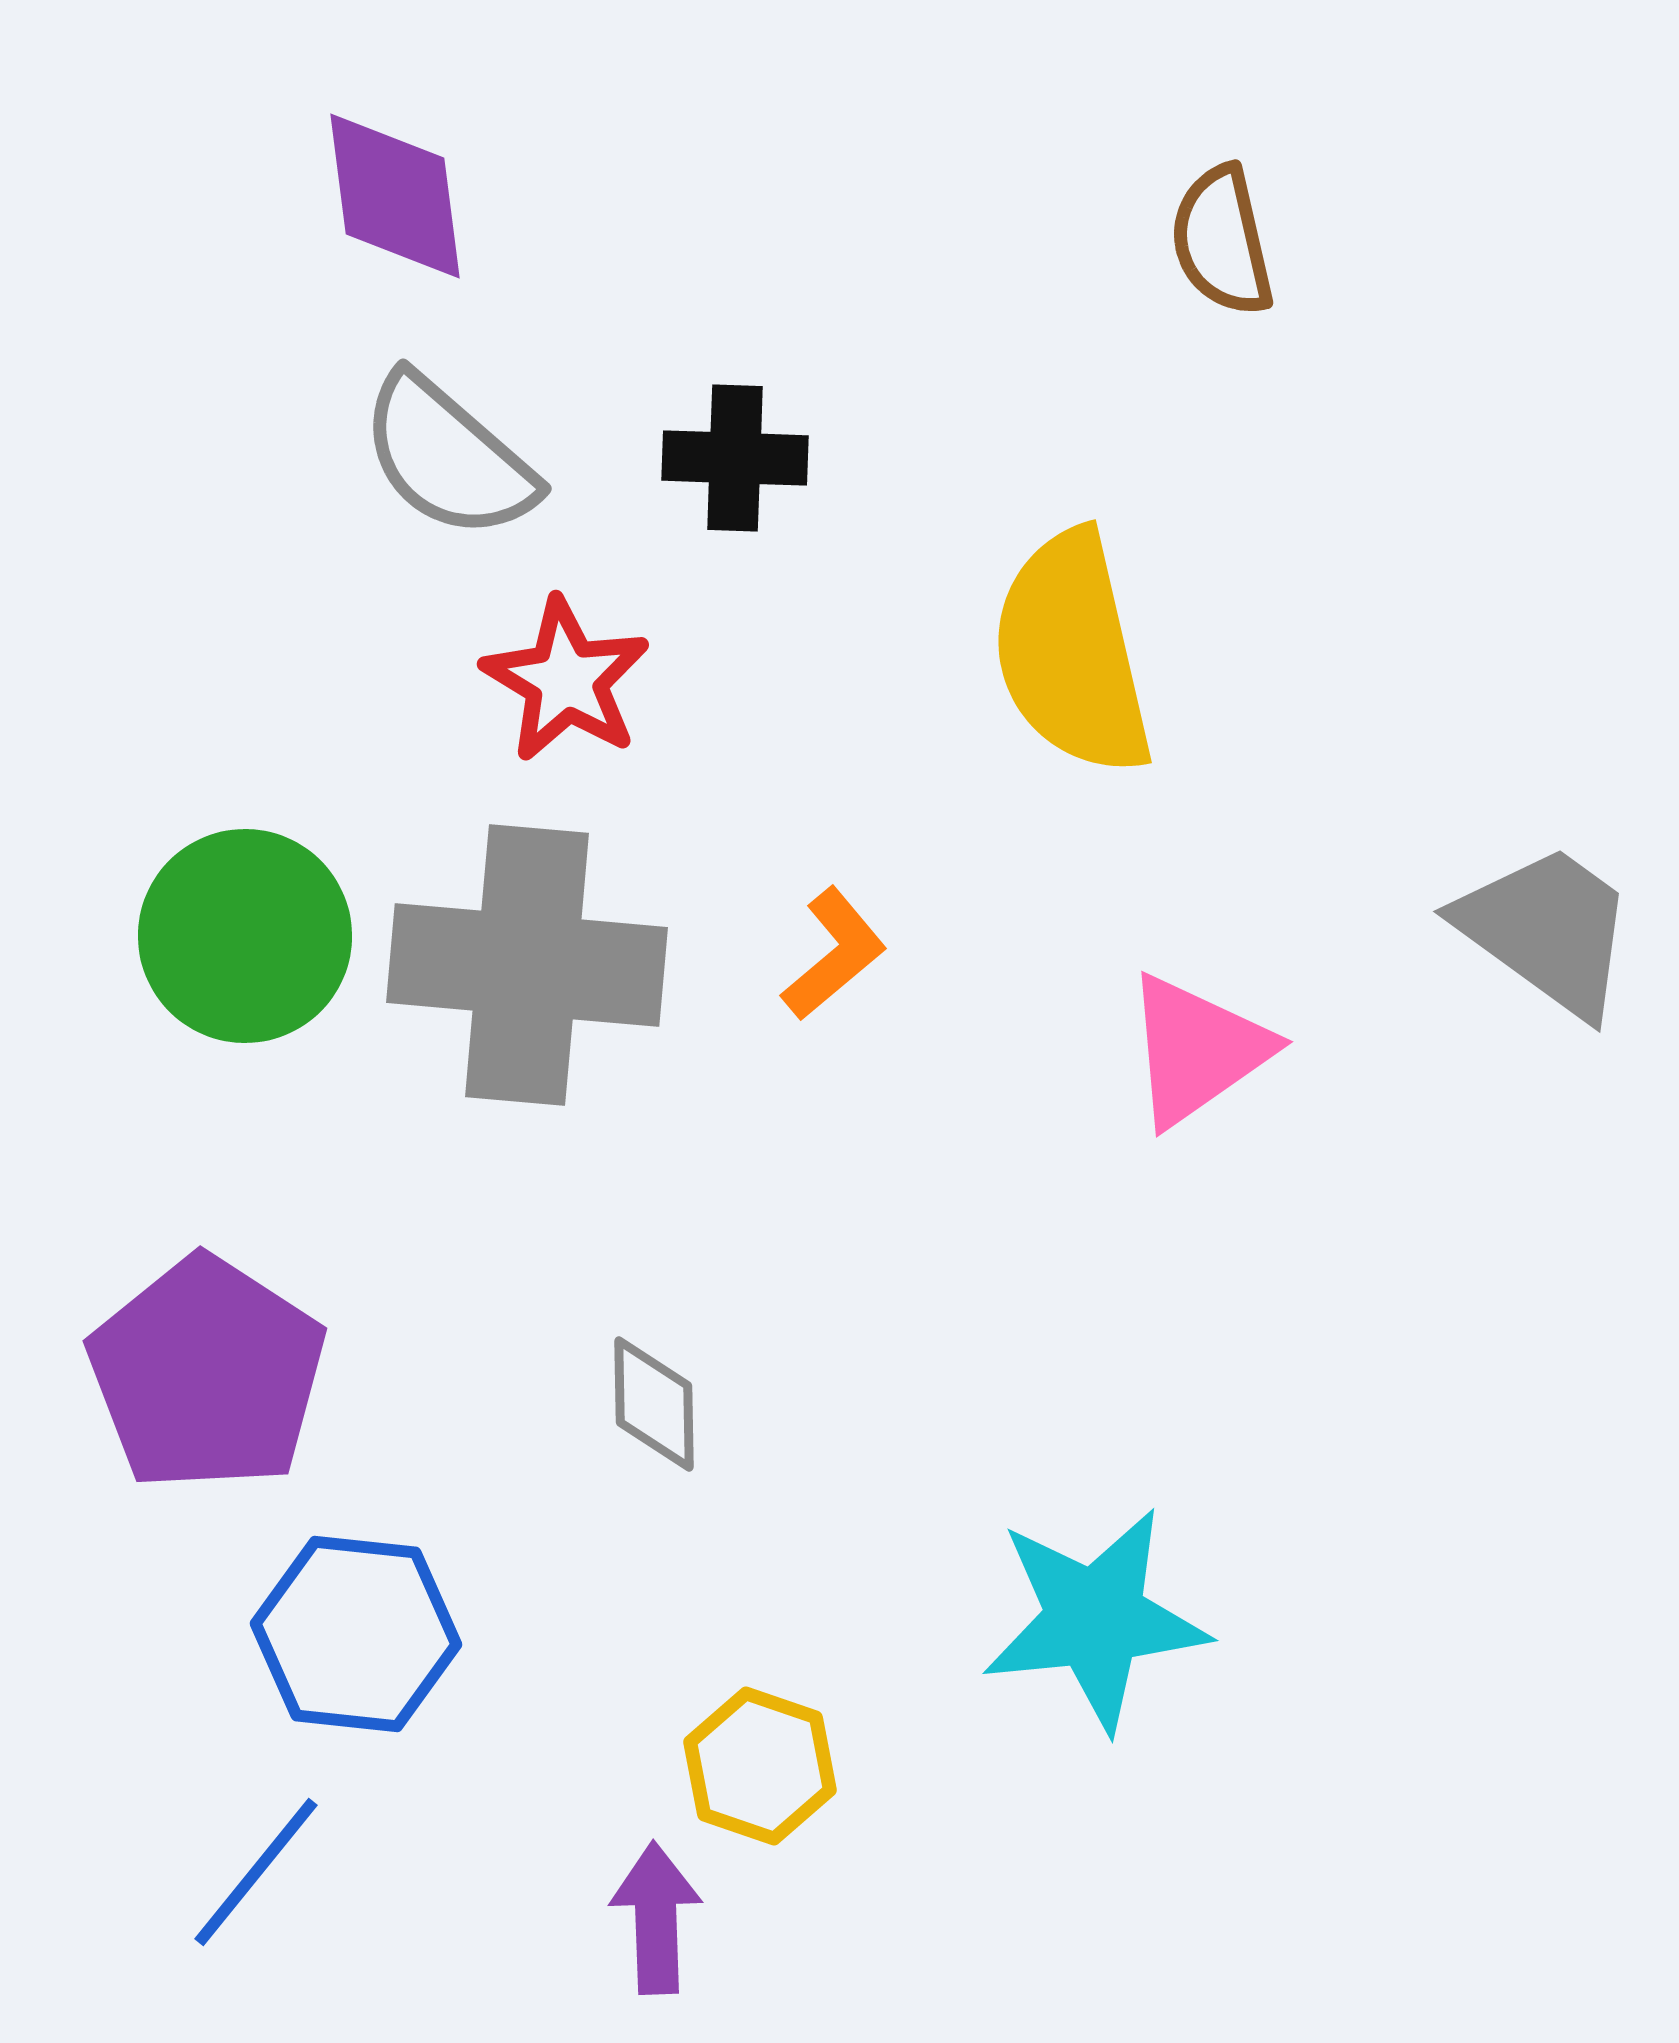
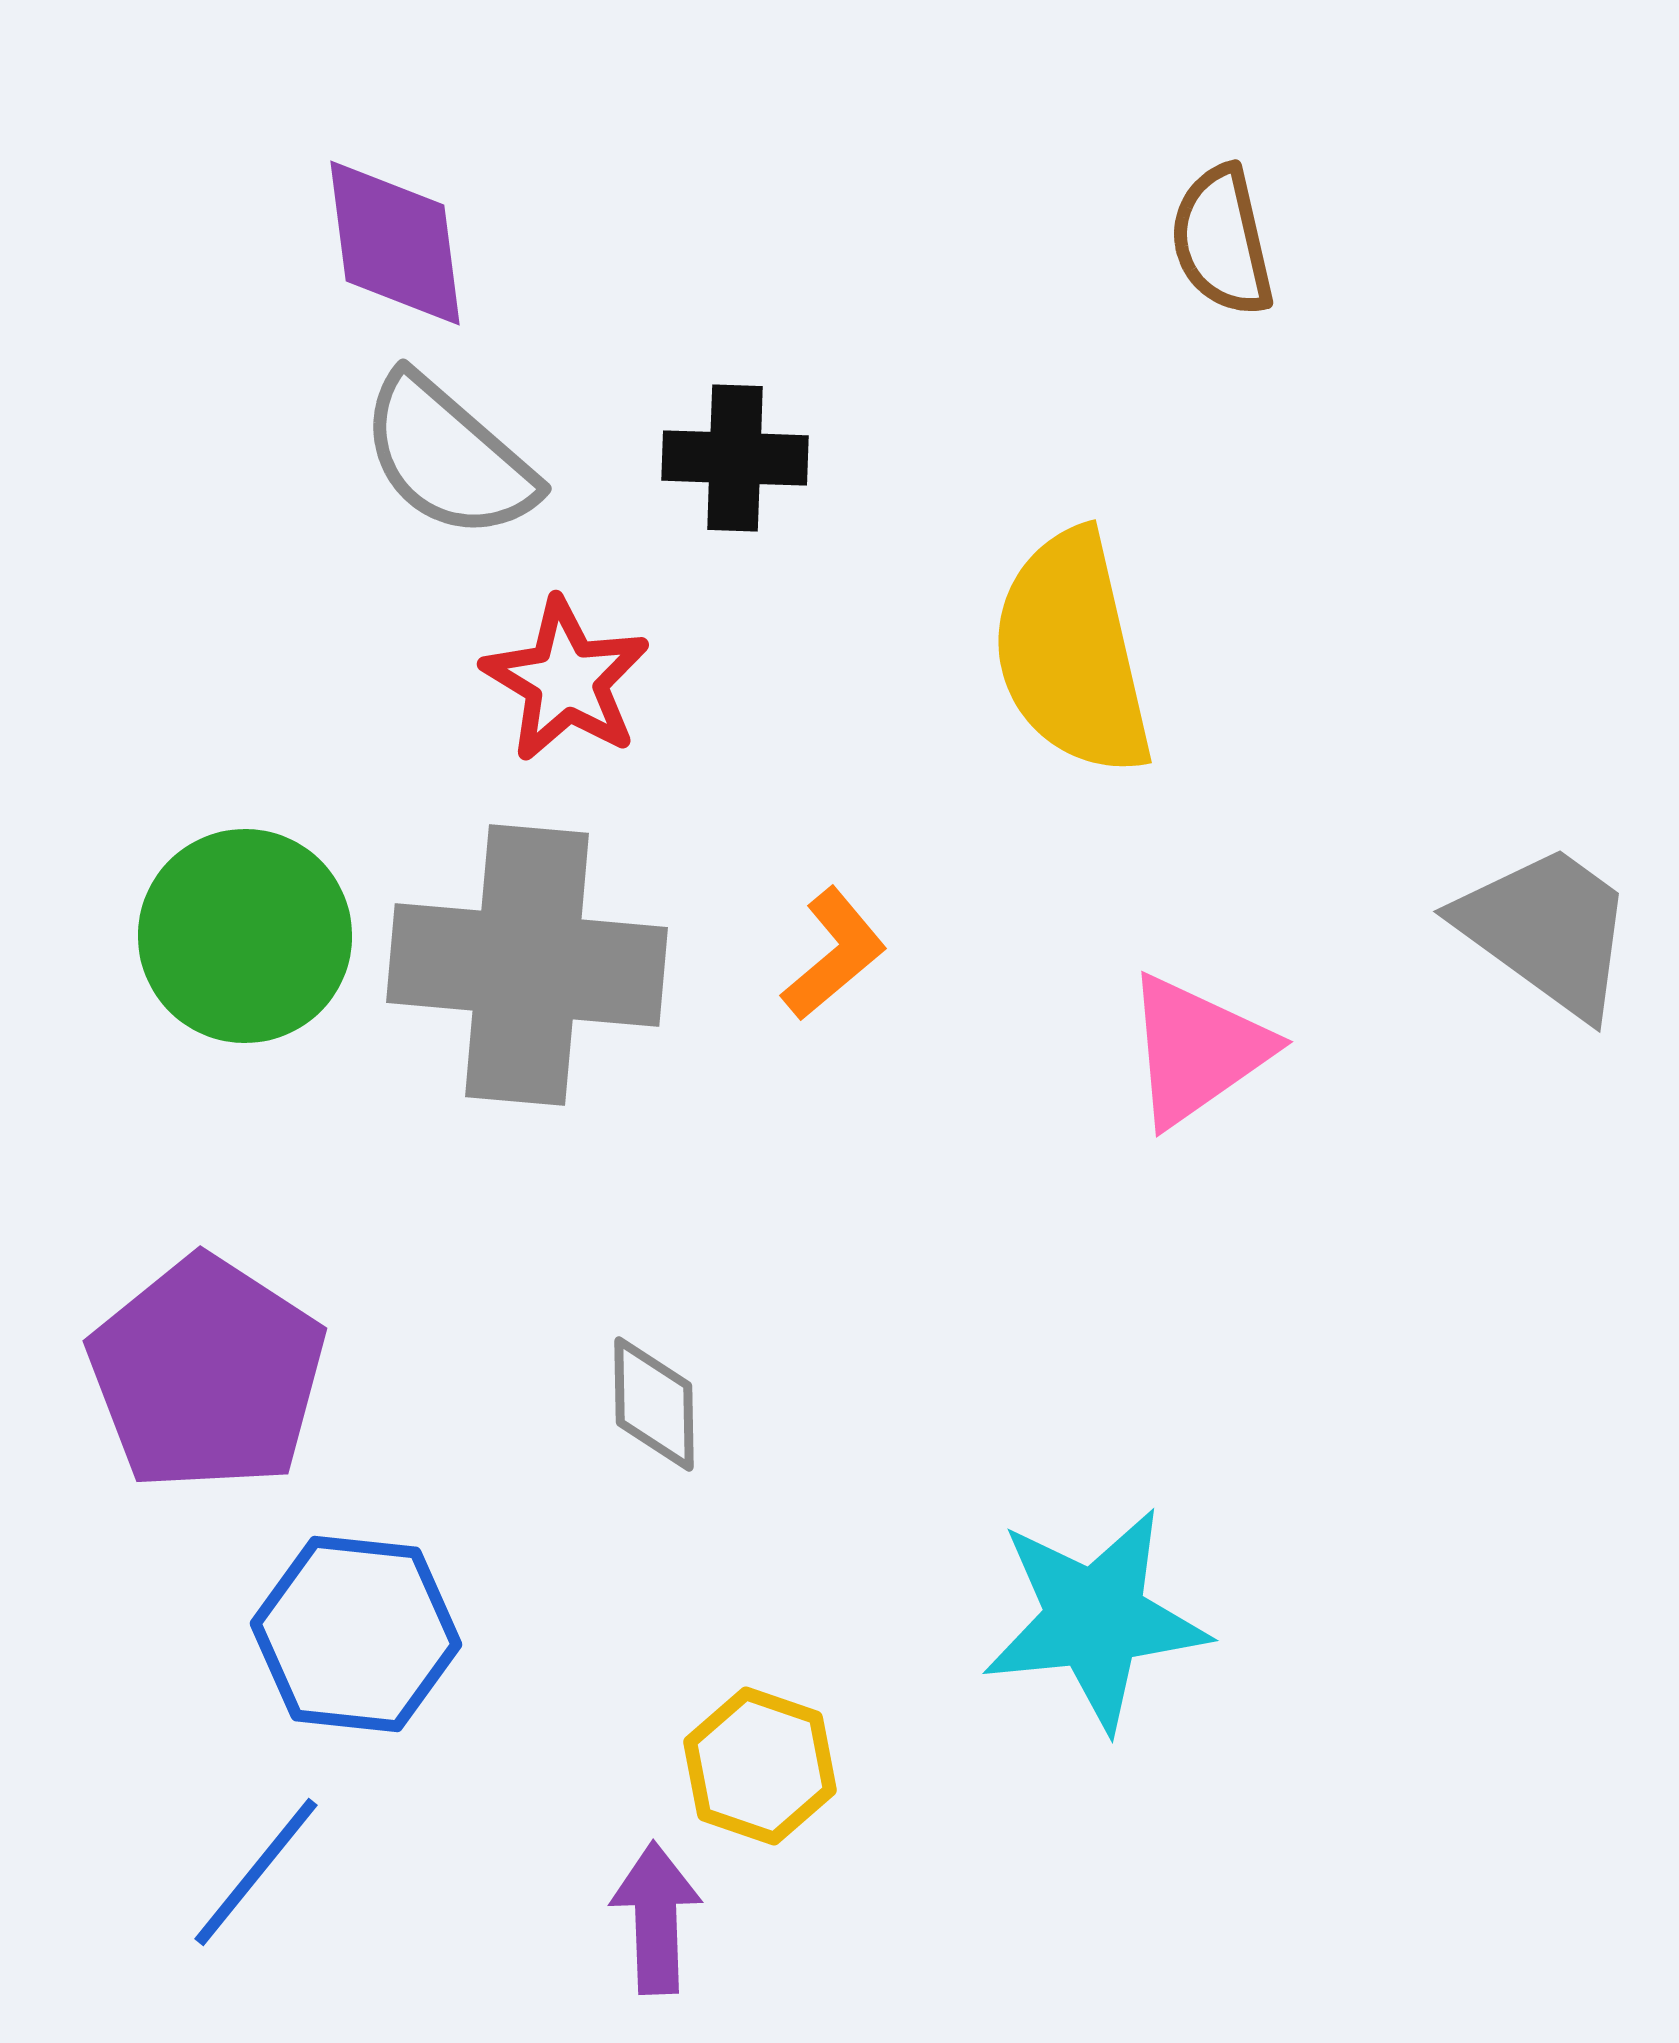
purple diamond: moved 47 px down
